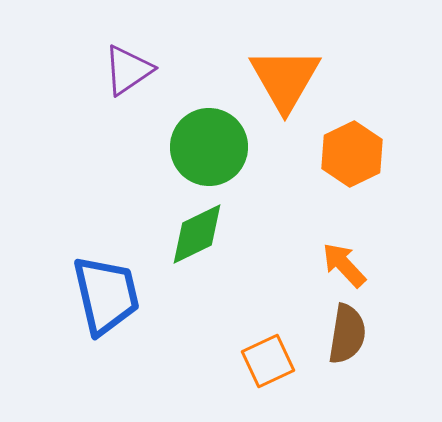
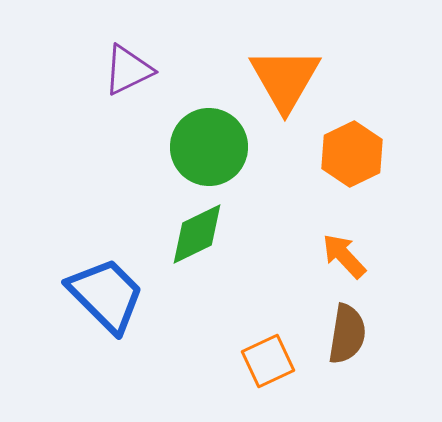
purple triangle: rotated 8 degrees clockwise
orange arrow: moved 9 px up
blue trapezoid: rotated 32 degrees counterclockwise
